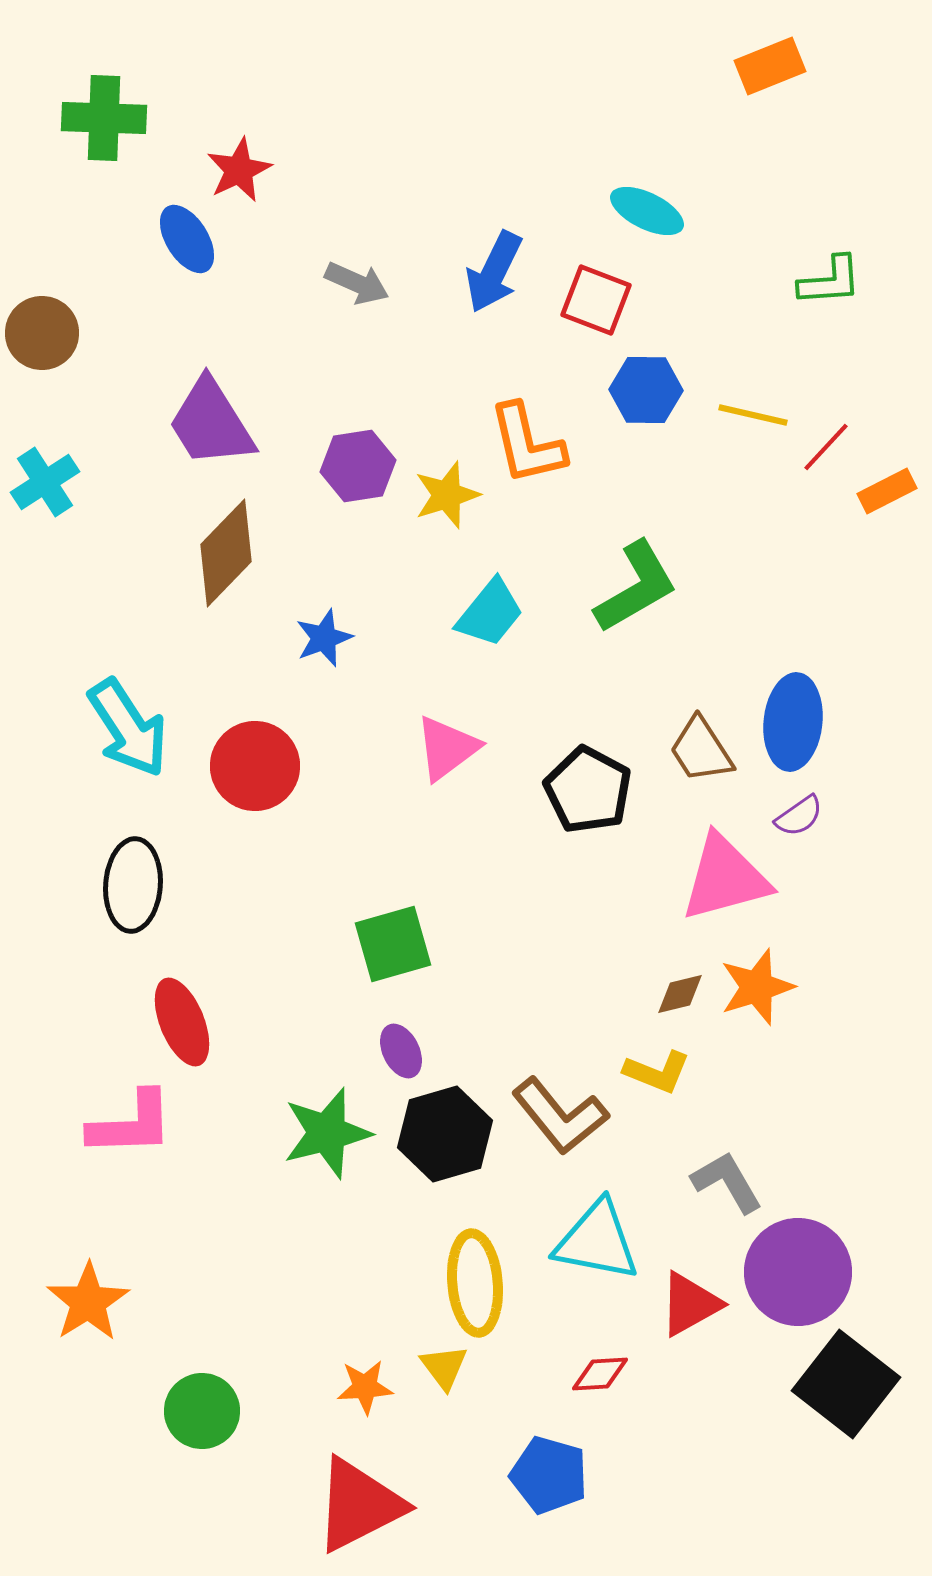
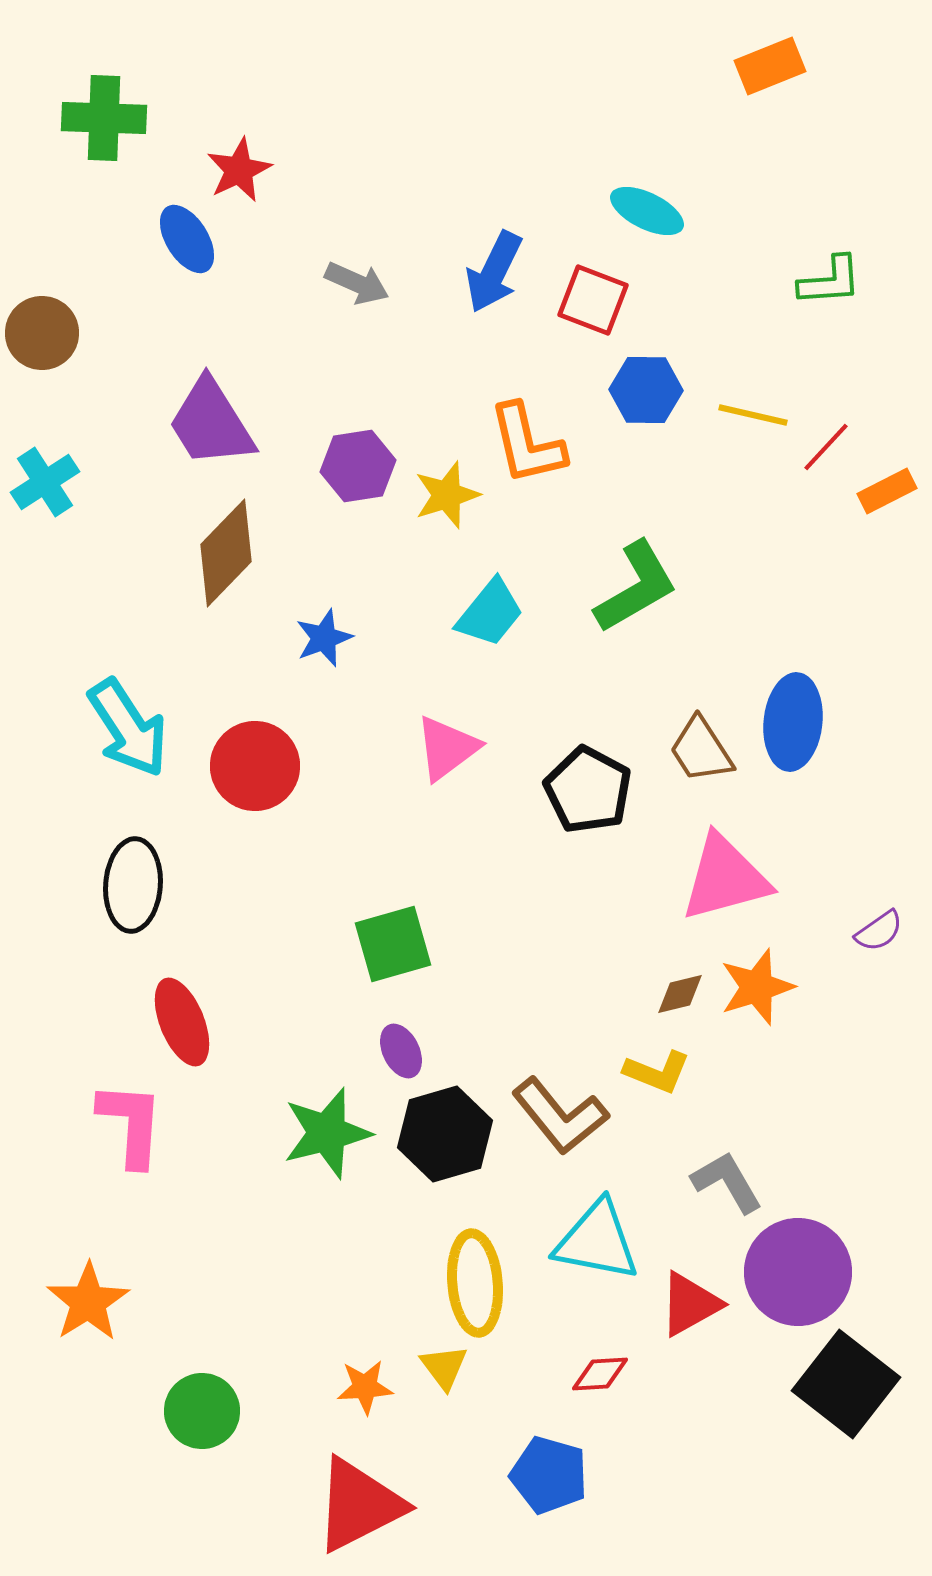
red square at (596, 300): moved 3 px left
purple semicircle at (799, 816): moved 80 px right, 115 px down
pink L-shape at (131, 1124): rotated 84 degrees counterclockwise
